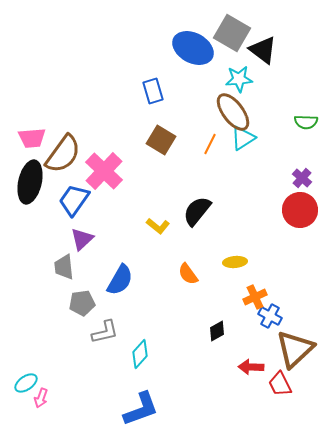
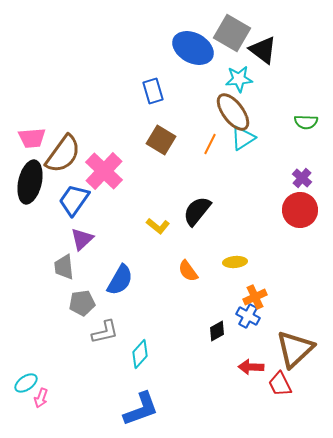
orange semicircle: moved 3 px up
blue cross: moved 22 px left
